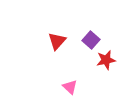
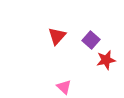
red triangle: moved 5 px up
pink triangle: moved 6 px left
